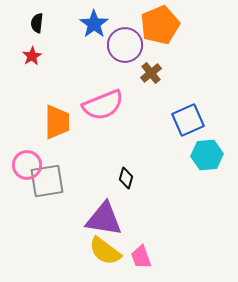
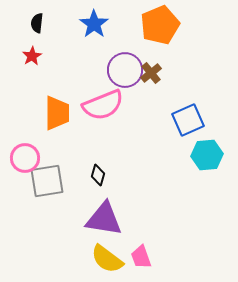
purple circle: moved 25 px down
orange trapezoid: moved 9 px up
pink circle: moved 2 px left, 7 px up
black diamond: moved 28 px left, 3 px up
yellow semicircle: moved 2 px right, 8 px down
